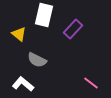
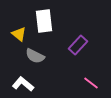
white rectangle: moved 6 px down; rotated 20 degrees counterclockwise
purple rectangle: moved 5 px right, 16 px down
gray semicircle: moved 2 px left, 4 px up
